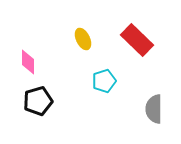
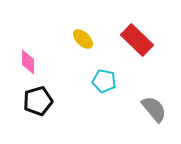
yellow ellipse: rotated 20 degrees counterclockwise
cyan pentagon: rotated 30 degrees clockwise
gray semicircle: rotated 140 degrees clockwise
